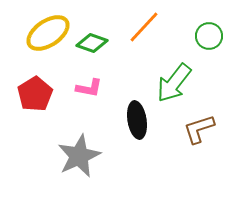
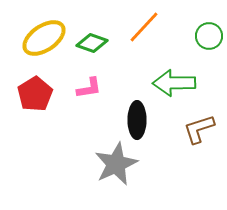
yellow ellipse: moved 4 px left, 5 px down
green arrow: rotated 51 degrees clockwise
pink L-shape: rotated 20 degrees counterclockwise
black ellipse: rotated 9 degrees clockwise
gray star: moved 37 px right, 8 px down
